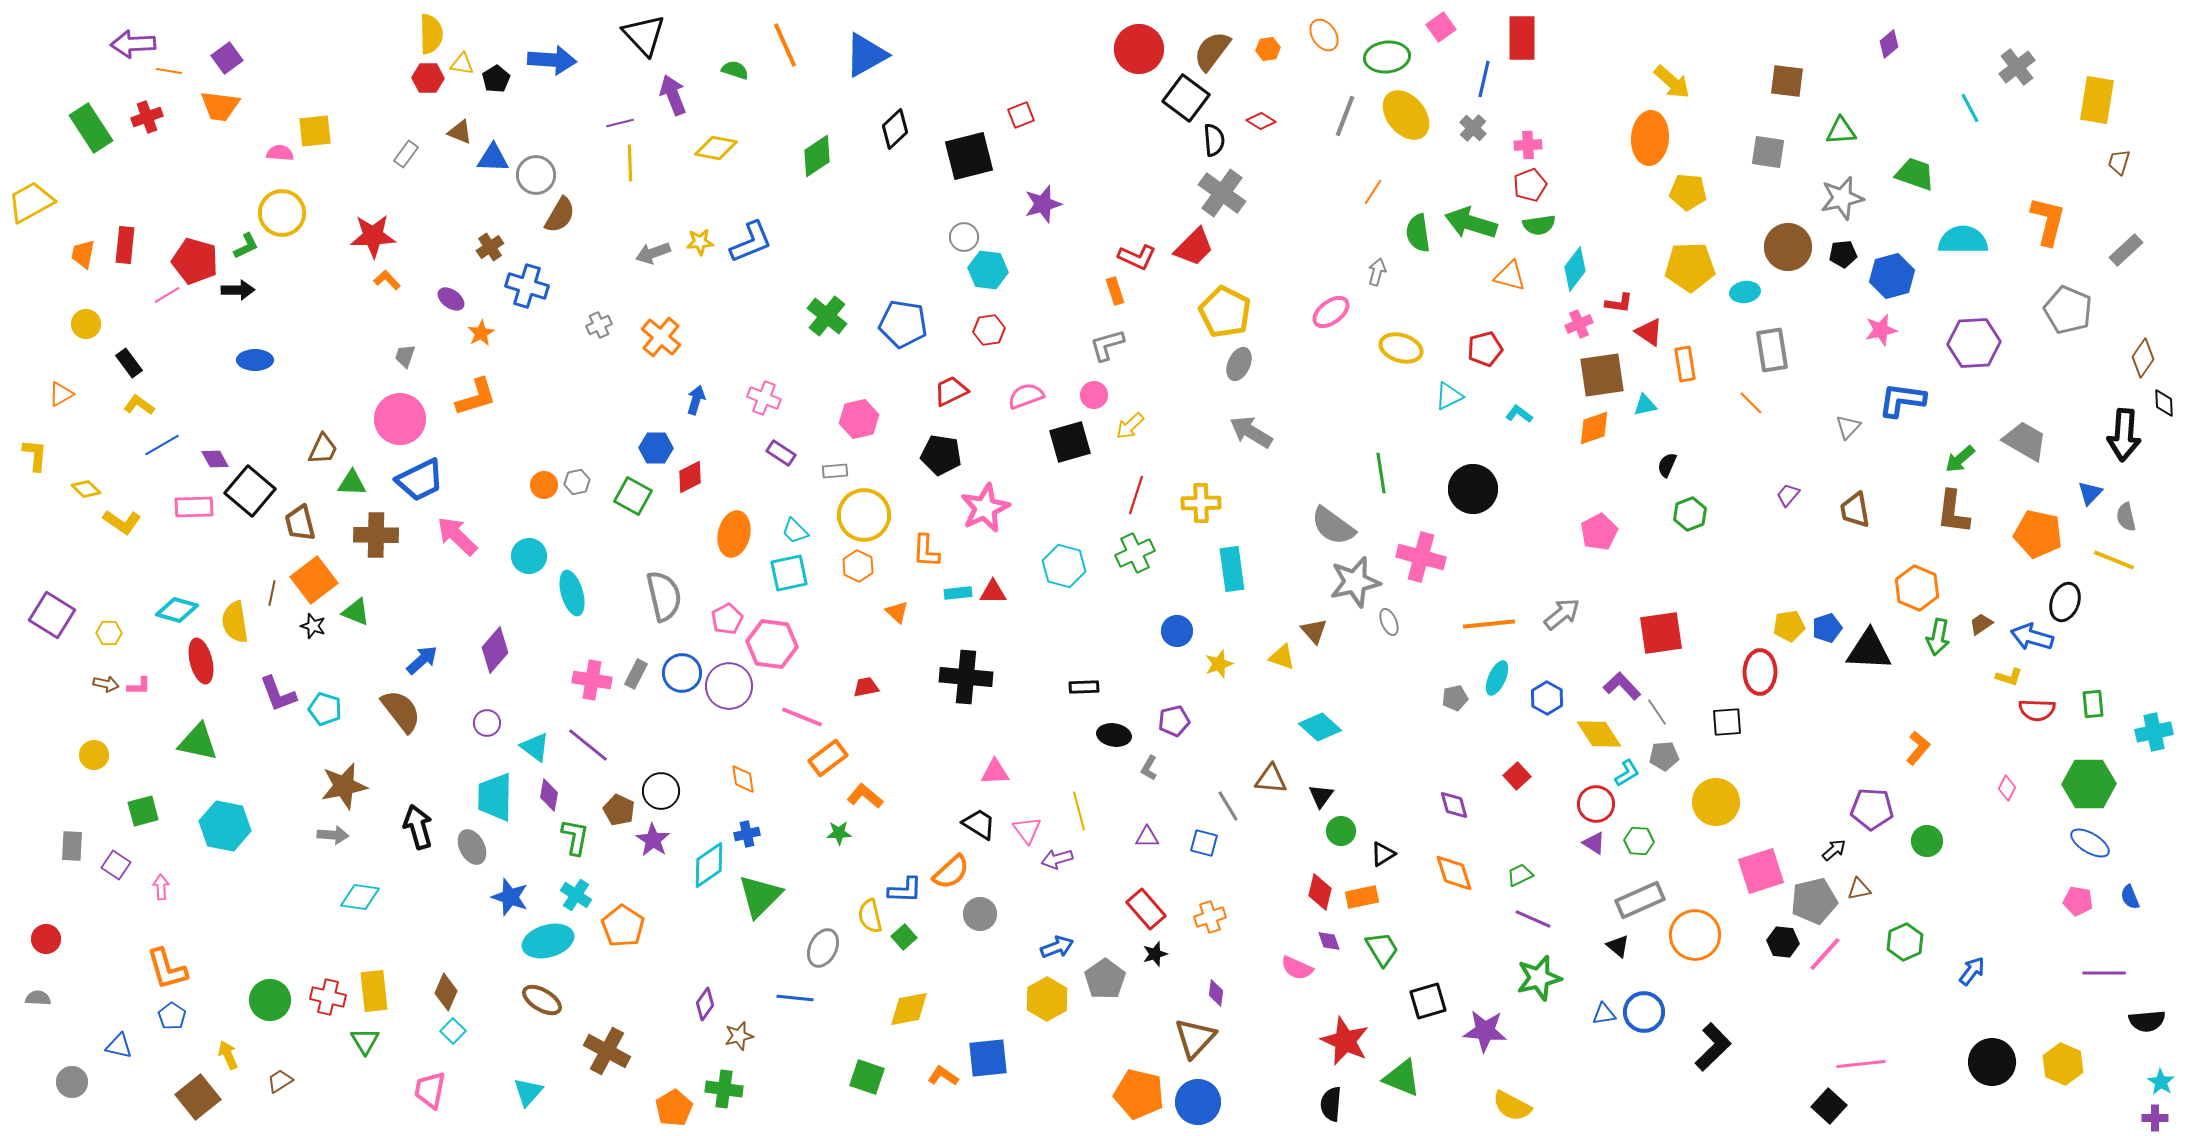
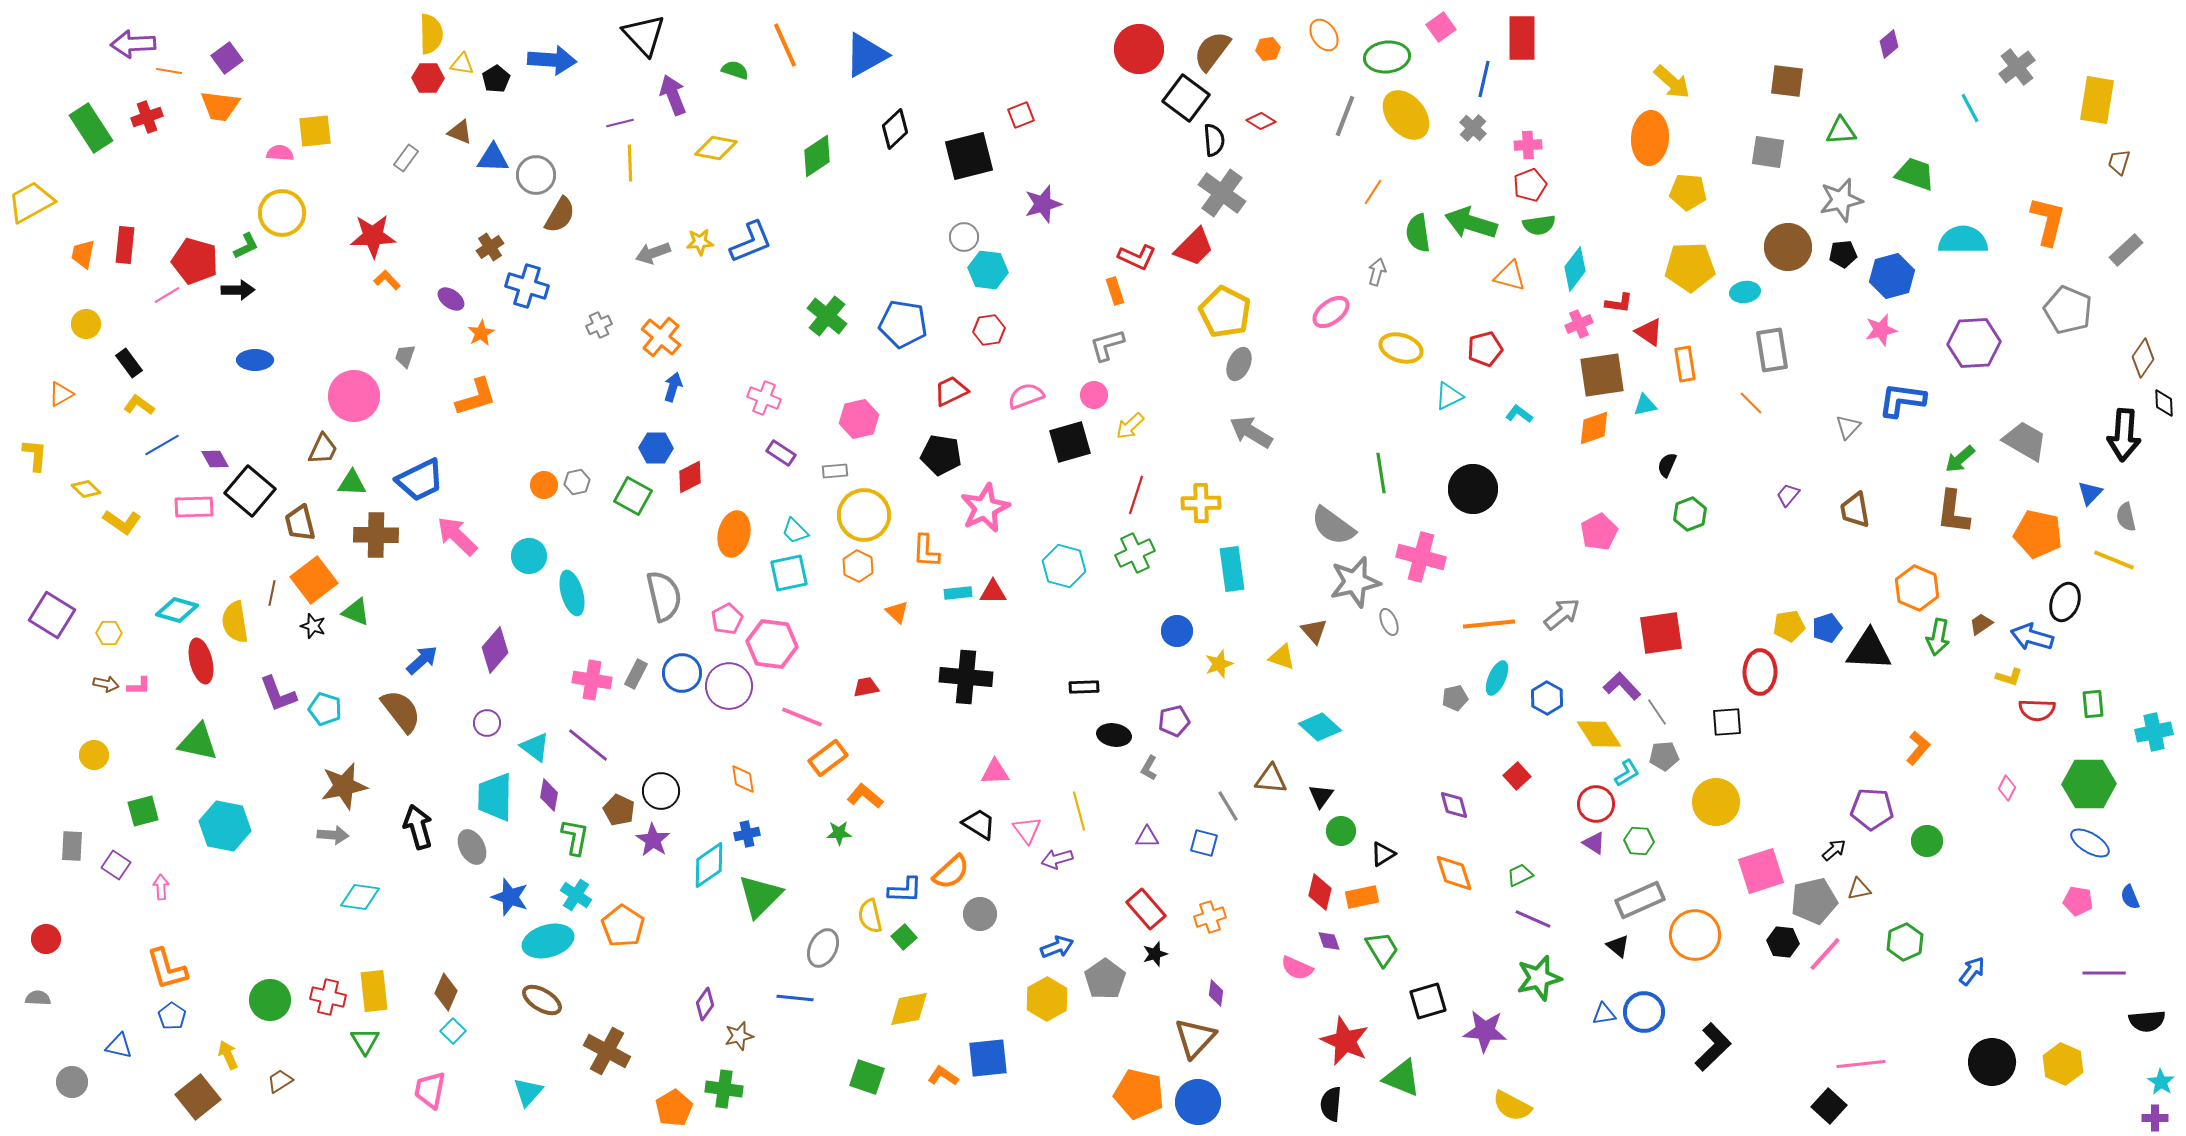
gray rectangle at (406, 154): moved 4 px down
gray star at (1842, 198): moved 1 px left, 2 px down
blue arrow at (696, 400): moved 23 px left, 13 px up
pink circle at (400, 419): moved 46 px left, 23 px up
